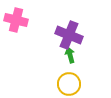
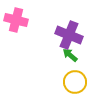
green arrow: rotated 35 degrees counterclockwise
yellow circle: moved 6 px right, 2 px up
